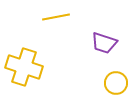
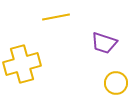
yellow cross: moved 2 px left, 3 px up; rotated 33 degrees counterclockwise
